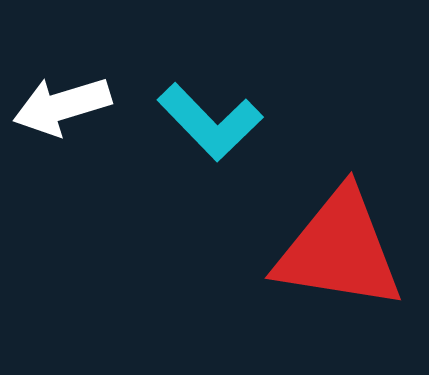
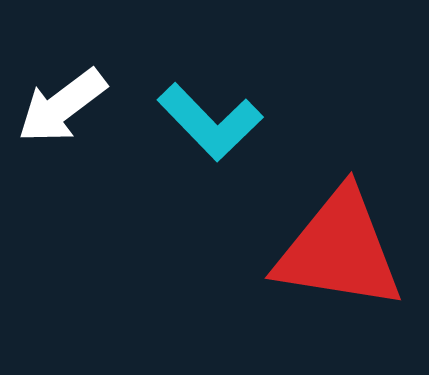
white arrow: rotated 20 degrees counterclockwise
